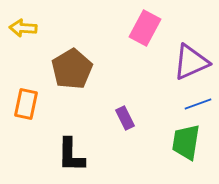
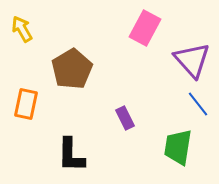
yellow arrow: moved 1 px left, 1 px down; rotated 56 degrees clockwise
purple triangle: moved 1 px right, 2 px up; rotated 48 degrees counterclockwise
blue line: rotated 72 degrees clockwise
green trapezoid: moved 8 px left, 5 px down
